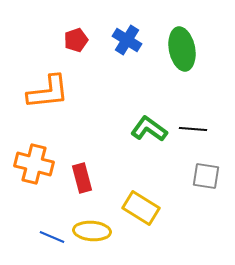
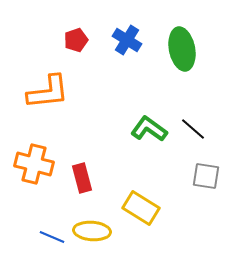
black line: rotated 36 degrees clockwise
